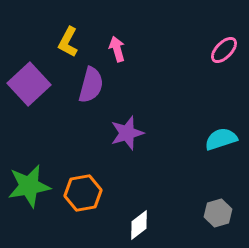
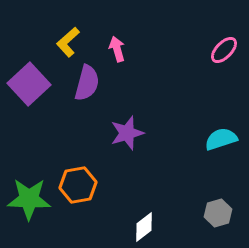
yellow L-shape: rotated 20 degrees clockwise
purple semicircle: moved 4 px left, 2 px up
green star: moved 13 px down; rotated 12 degrees clockwise
orange hexagon: moved 5 px left, 8 px up
white diamond: moved 5 px right, 2 px down
